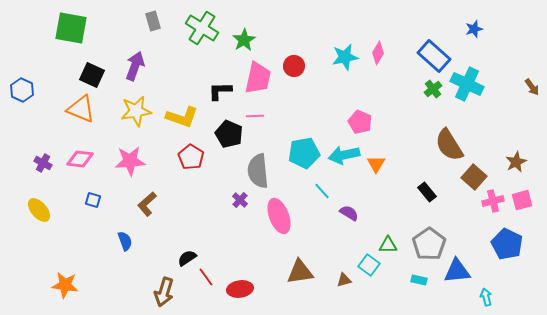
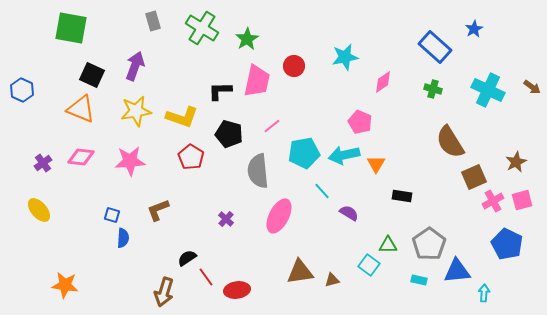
blue star at (474, 29): rotated 12 degrees counterclockwise
green star at (244, 40): moved 3 px right, 1 px up
pink diamond at (378, 53): moved 5 px right, 29 px down; rotated 25 degrees clockwise
blue rectangle at (434, 56): moved 1 px right, 9 px up
pink trapezoid at (258, 78): moved 1 px left, 3 px down
cyan cross at (467, 84): moved 21 px right, 6 px down
brown arrow at (532, 87): rotated 18 degrees counterclockwise
green cross at (433, 89): rotated 36 degrees counterclockwise
pink line at (255, 116): moved 17 px right, 10 px down; rotated 36 degrees counterclockwise
black pentagon at (229, 134): rotated 8 degrees counterclockwise
brown semicircle at (449, 145): moved 1 px right, 3 px up
pink diamond at (80, 159): moved 1 px right, 2 px up
purple cross at (43, 163): rotated 24 degrees clockwise
brown square at (474, 177): rotated 25 degrees clockwise
black rectangle at (427, 192): moved 25 px left, 4 px down; rotated 42 degrees counterclockwise
blue square at (93, 200): moved 19 px right, 15 px down
purple cross at (240, 200): moved 14 px left, 19 px down
pink cross at (493, 201): rotated 15 degrees counterclockwise
brown L-shape at (147, 204): moved 11 px right, 6 px down; rotated 20 degrees clockwise
pink ellipse at (279, 216): rotated 48 degrees clockwise
blue semicircle at (125, 241): moved 2 px left, 3 px up; rotated 24 degrees clockwise
brown triangle at (344, 280): moved 12 px left
red ellipse at (240, 289): moved 3 px left, 1 px down
cyan arrow at (486, 297): moved 2 px left, 4 px up; rotated 18 degrees clockwise
